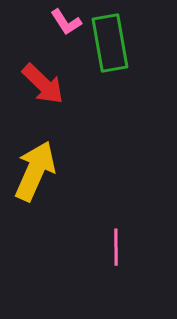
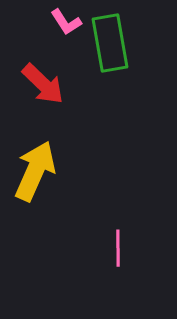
pink line: moved 2 px right, 1 px down
